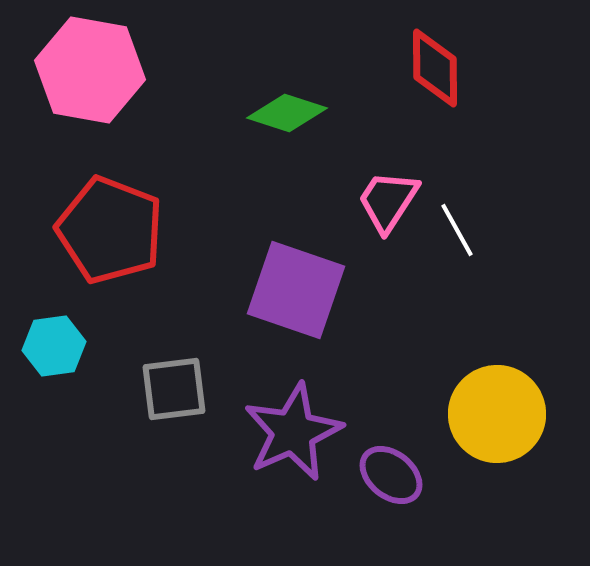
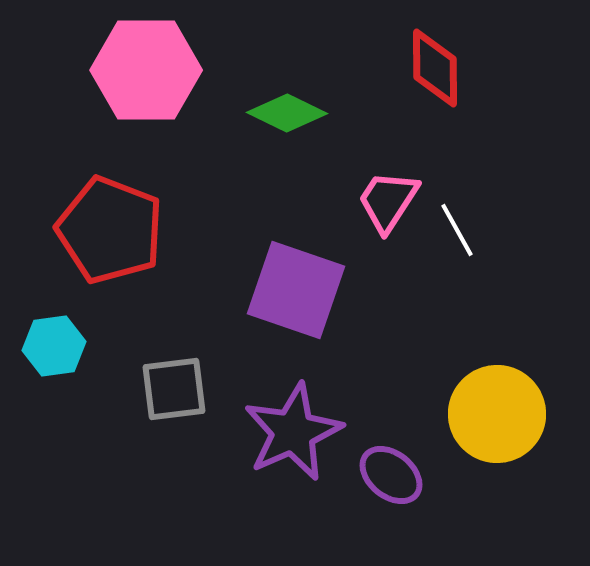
pink hexagon: moved 56 px right; rotated 10 degrees counterclockwise
green diamond: rotated 8 degrees clockwise
